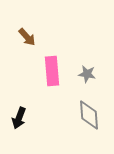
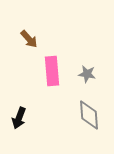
brown arrow: moved 2 px right, 2 px down
